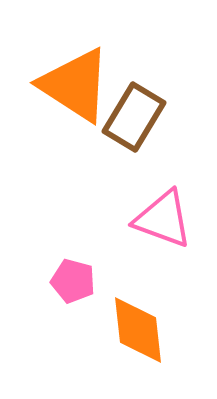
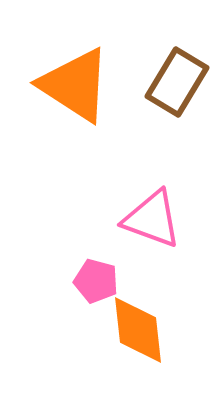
brown rectangle: moved 43 px right, 35 px up
pink triangle: moved 11 px left
pink pentagon: moved 23 px right
